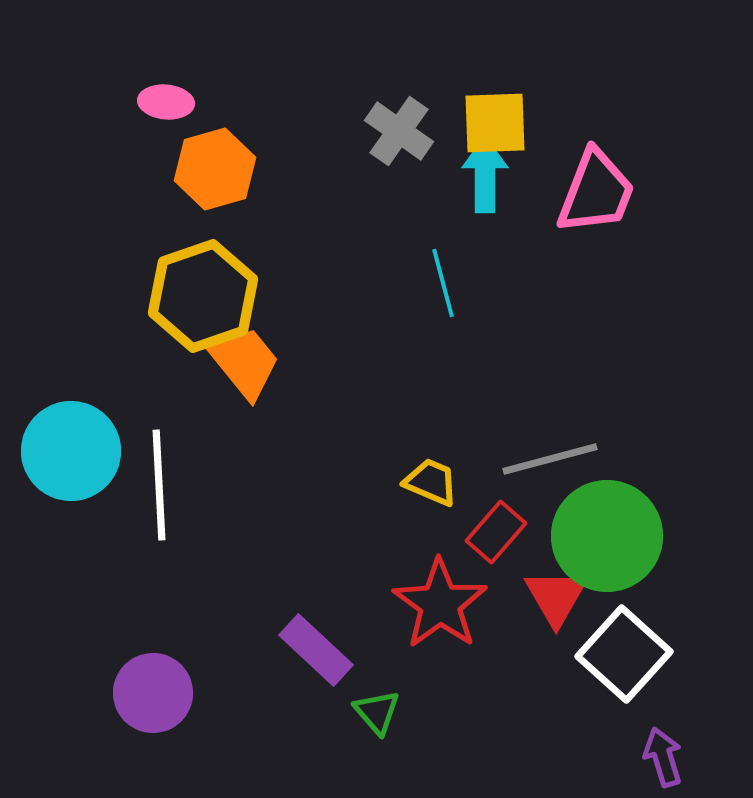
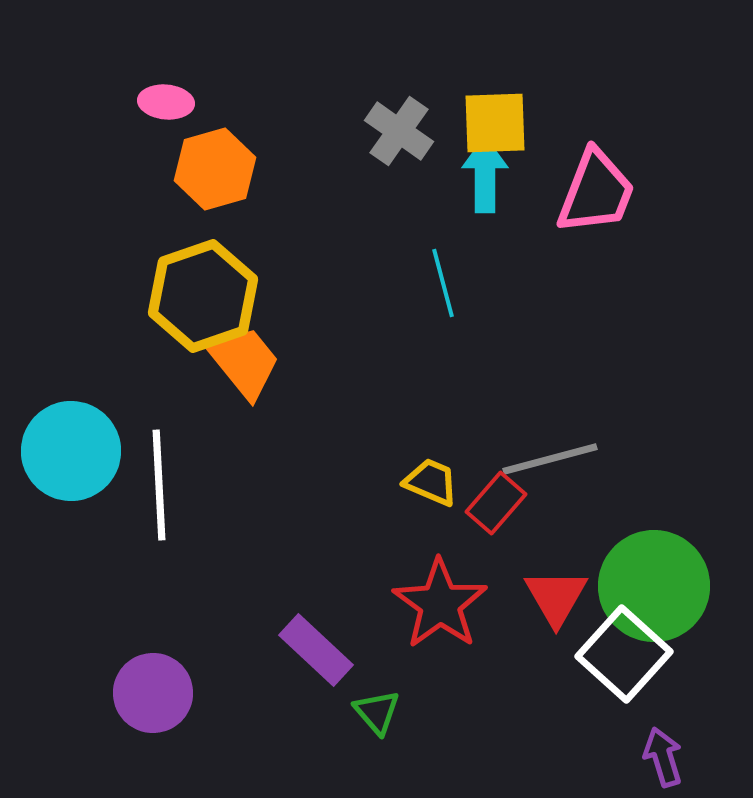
red rectangle: moved 29 px up
green circle: moved 47 px right, 50 px down
